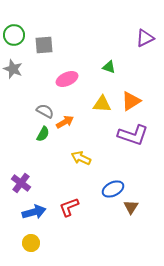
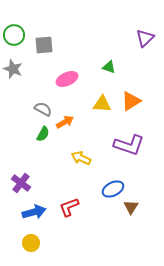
purple triangle: rotated 18 degrees counterclockwise
gray semicircle: moved 2 px left, 2 px up
purple L-shape: moved 4 px left, 10 px down
